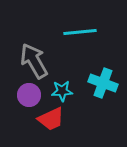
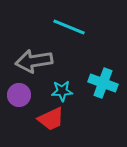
cyan line: moved 11 px left, 5 px up; rotated 28 degrees clockwise
gray arrow: rotated 69 degrees counterclockwise
purple circle: moved 10 px left
